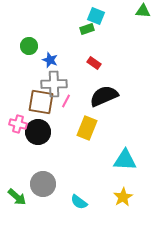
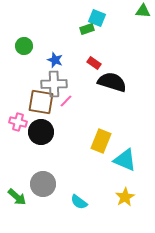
cyan square: moved 1 px right, 2 px down
green circle: moved 5 px left
blue star: moved 5 px right
black semicircle: moved 8 px right, 14 px up; rotated 40 degrees clockwise
pink line: rotated 16 degrees clockwise
pink cross: moved 2 px up
yellow rectangle: moved 14 px right, 13 px down
black circle: moved 3 px right
cyan triangle: rotated 20 degrees clockwise
yellow star: moved 2 px right
